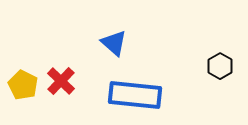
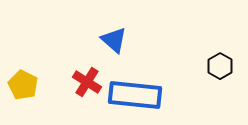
blue triangle: moved 3 px up
red cross: moved 26 px right, 1 px down; rotated 12 degrees counterclockwise
